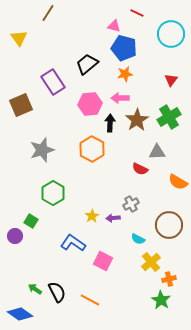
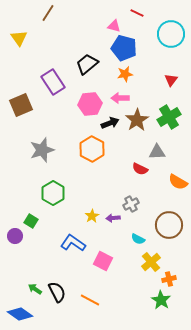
black arrow: rotated 66 degrees clockwise
